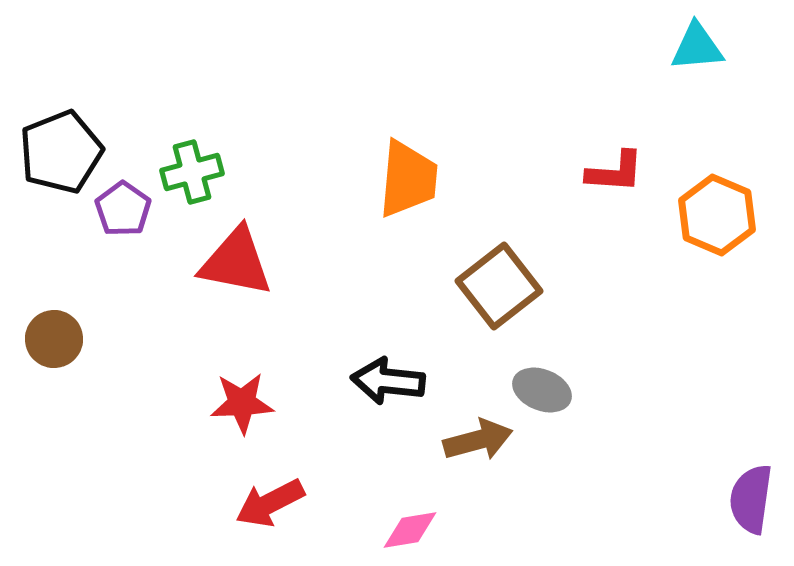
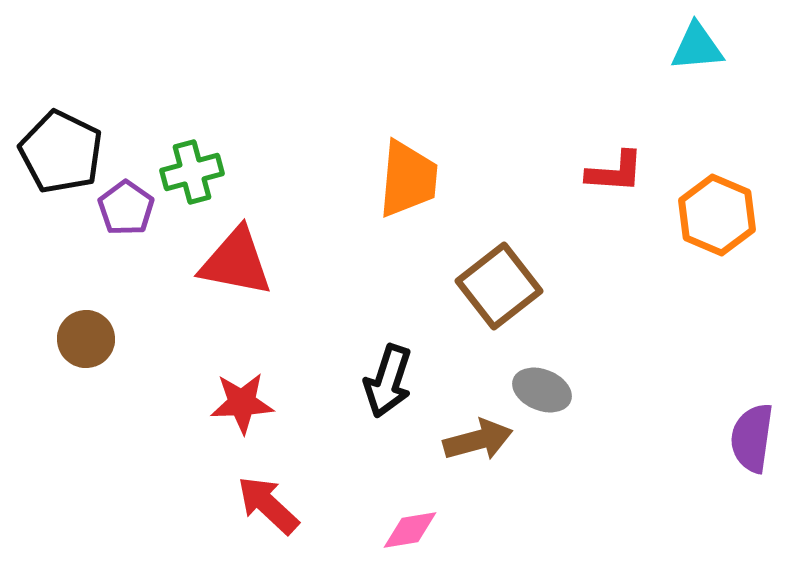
black pentagon: rotated 24 degrees counterclockwise
purple pentagon: moved 3 px right, 1 px up
brown circle: moved 32 px right
black arrow: rotated 78 degrees counterclockwise
purple semicircle: moved 1 px right, 61 px up
red arrow: moved 2 px left, 2 px down; rotated 70 degrees clockwise
